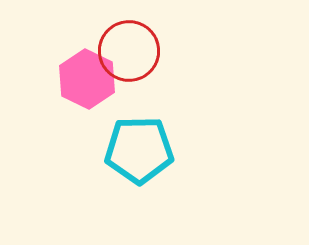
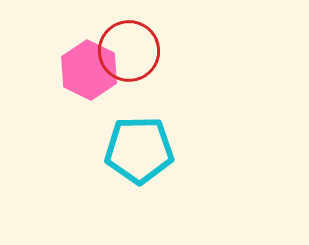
pink hexagon: moved 2 px right, 9 px up
